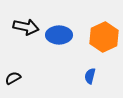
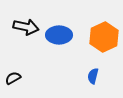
blue semicircle: moved 3 px right
